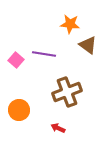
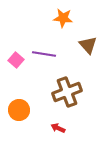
orange star: moved 7 px left, 6 px up
brown triangle: rotated 12 degrees clockwise
